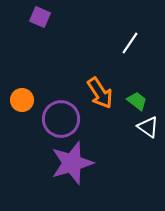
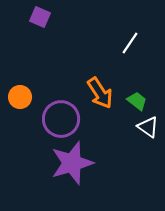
orange circle: moved 2 px left, 3 px up
